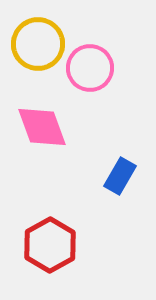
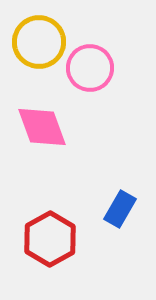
yellow circle: moved 1 px right, 2 px up
blue rectangle: moved 33 px down
red hexagon: moved 6 px up
